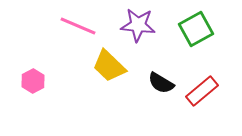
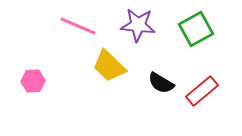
pink hexagon: rotated 25 degrees clockwise
